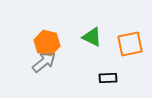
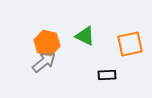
green triangle: moved 7 px left, 1 px up
black rectangle: moved 1 px left, 3 px up
